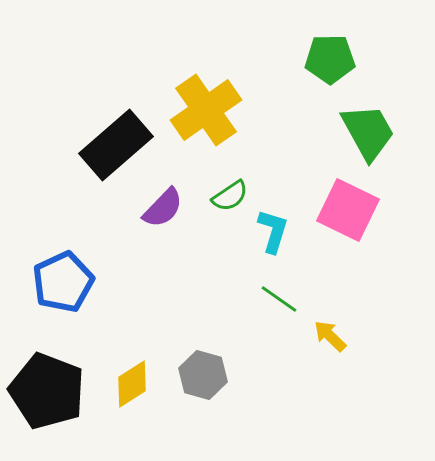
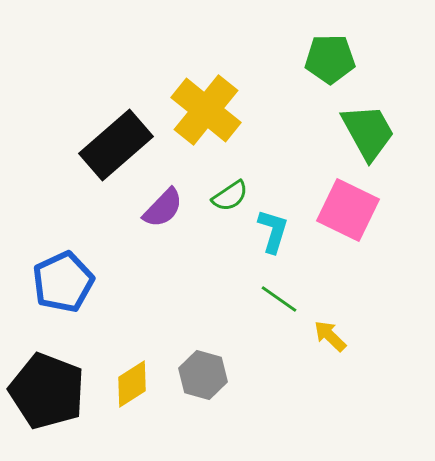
yellow cross: rotated 16 degrees counterclockwise
